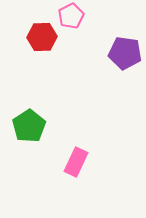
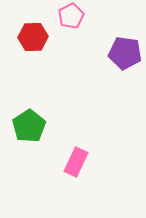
red hexagon: moved 9 px left
